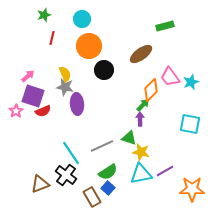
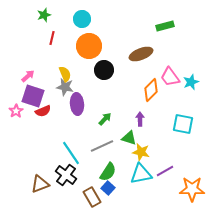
brown ellipse: rotated 15 degrees clockwise
green arrow: moved 38 px left, 14 px down
cyan square: moved 7 px left
green semicircle: rotated 24 degrees counterclockwise
